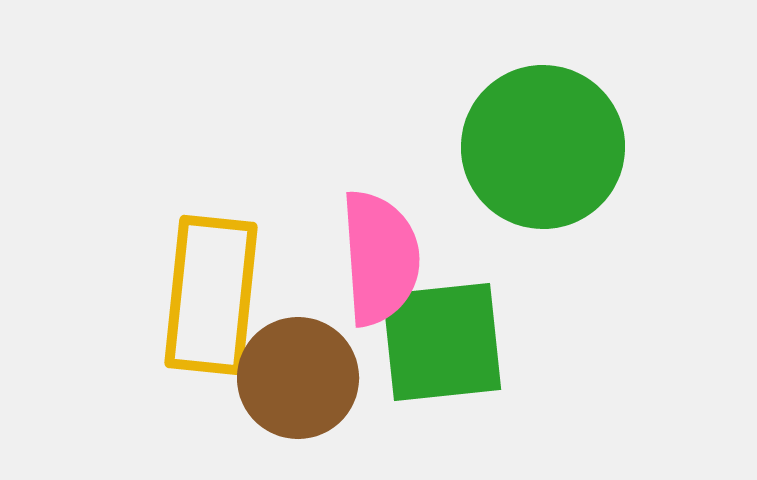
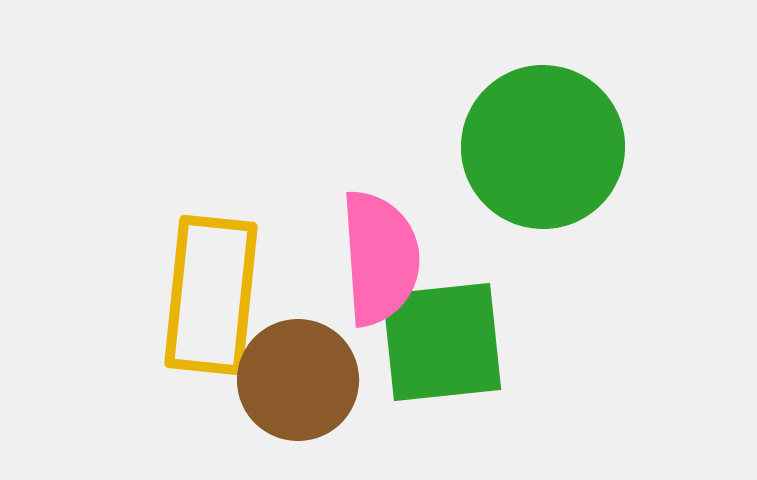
brown circle: moved 2 px down
